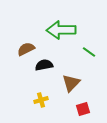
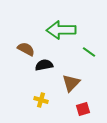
brown semicircle: rotated 54 degrees clockwise
yellow cross: rotated 32 degrees clockwise
